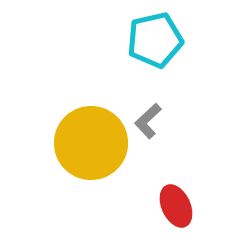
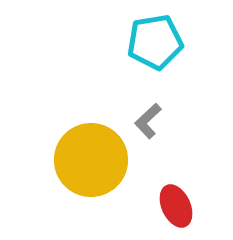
cyan pentagon: moved 2 px down; rotated 4 degrees clockwise
yellow circle: moved 17 px down
